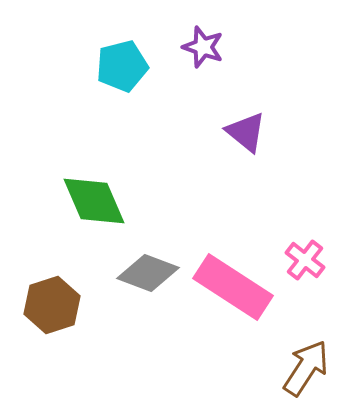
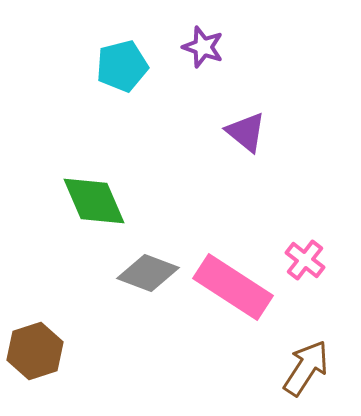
brown hexagon: moved 17 px left, 46 px down
